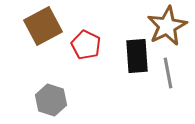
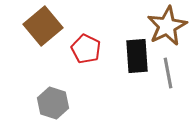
brown square: rotated 12 degrees counterclockwise
red pentagon: moved 4 px down
gray hexagon: moved 2 px right, 3 px down
